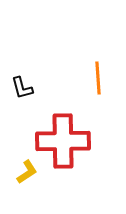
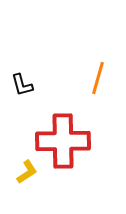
orange line: rotated 20 degrees clockwise
black L-shape: moved 3 px up
